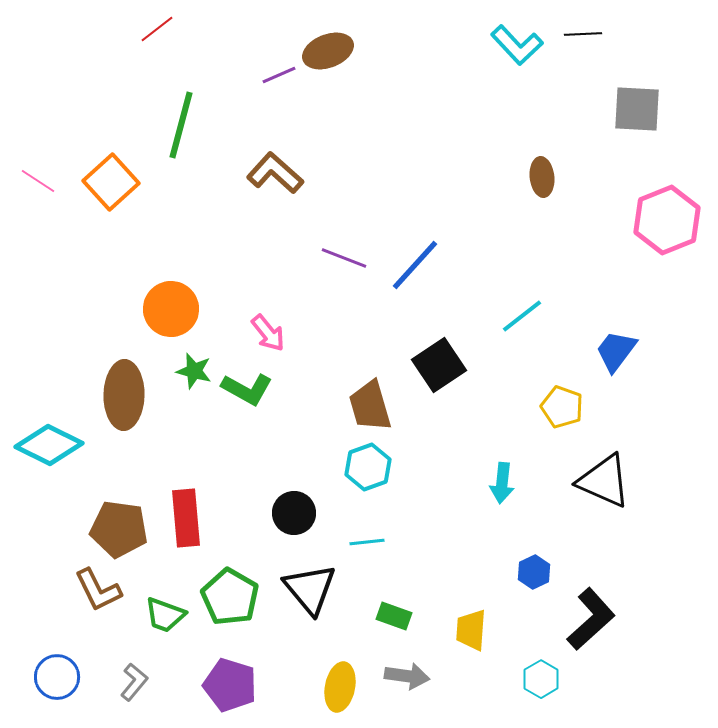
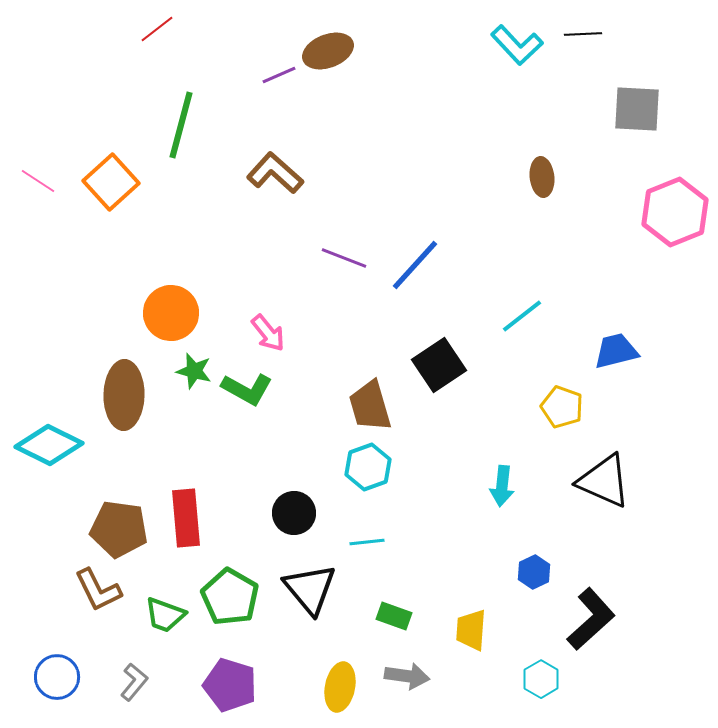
pink hexagon at (667, 220): moved 8 px right, 8 px up
orange circle at (171, 309): moved 4 px down
blue trapezoid at (616, 351): rotated 39 degrees clockwise
cyan arrow at (502, 483): moved 3 px down
